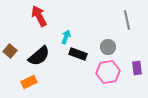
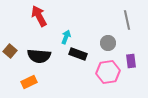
gray circle: moved 4 px up
black semicircle: rotated 45 degrees clockwise
purple rectangle: moved 6 px left, 7 px up
